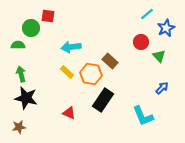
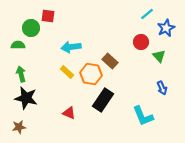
blue arrow: rotated 112 degrees clockwise
